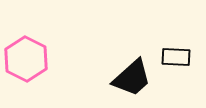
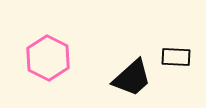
pink hexagon: moved 22 px right, 1 px up
